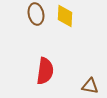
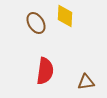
brown ellipse: moved 9 px down; rotated 20 degrees counterclockwise
brown triangle: moved 4 px left, 4 px up; rotated 18 degrees counterclockwise
